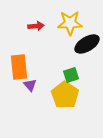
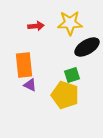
black ellipse: moved 3 px down
orange rectangle: moved 5 px right, 2 px up
green square: moved 1 px right
purple triangle: rotated 24 degrees counterclockwise
yellow pentagon: rotated 16 degrees counterclockwise
